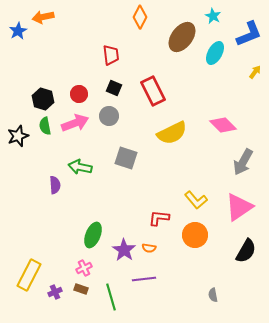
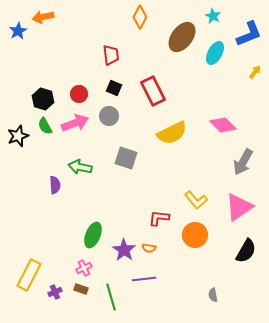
green semicircle: rotated 18 degrees counterclockwise
